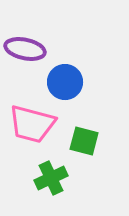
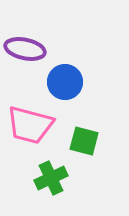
pink trapezoid: moved 2 px left, 1 px down
